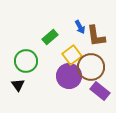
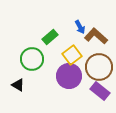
brown L-shape: rotated 140 degrees clockwise
green circle: moved 6 px right, 2 px up
brown circle: moved 8 px right
black triangle: rotated 24 degrees counterclockwise
